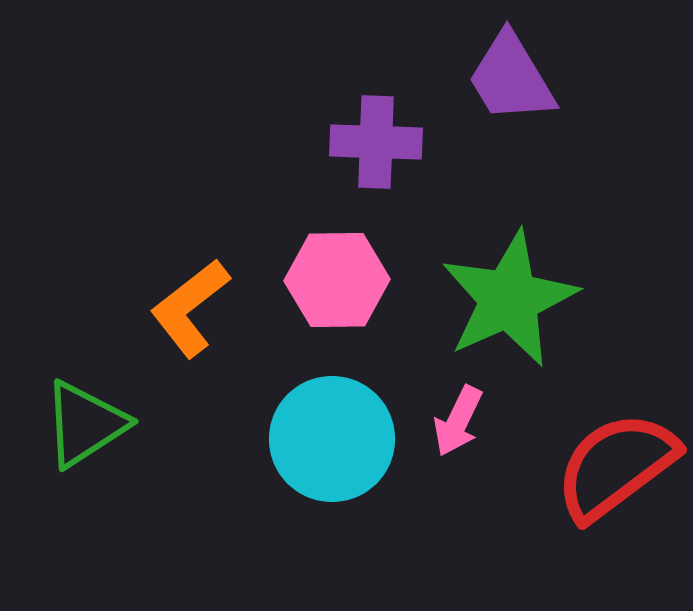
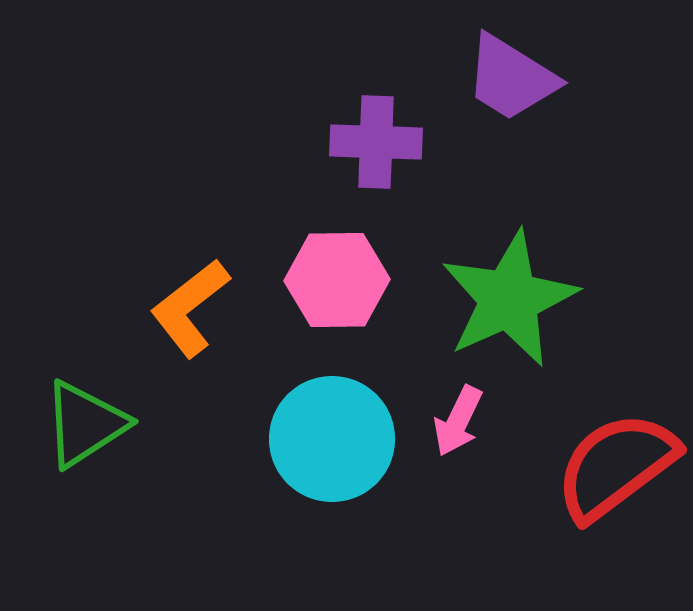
purple trapezoid: rotated 27 degrees counterclockwise
